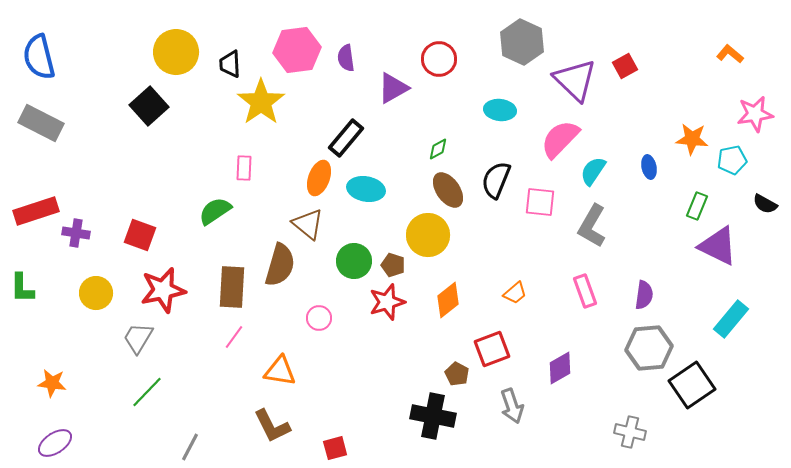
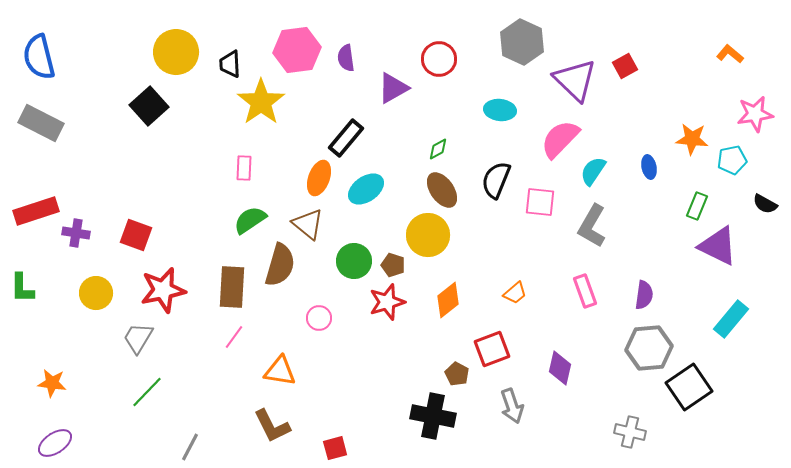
cyan ellipse at (366, 189): rotated 45 degrees counterclockwise
brown ellipse at (448, 190): moved 6 px left
green semicircle at (215, 211): moved 35 px right, 9 px down
red square at (140, 235): moved 4 px left
purple diamond at (560, 368): rotated 48 degrees counterclockwise
black square at (692, 385): moved 3 px left, 2 px down
